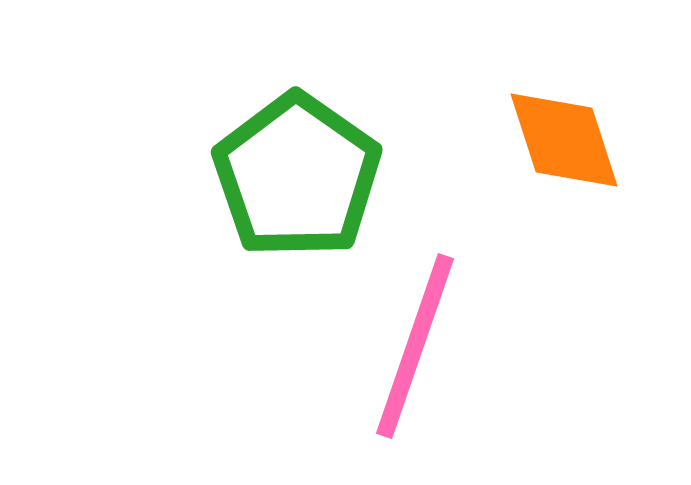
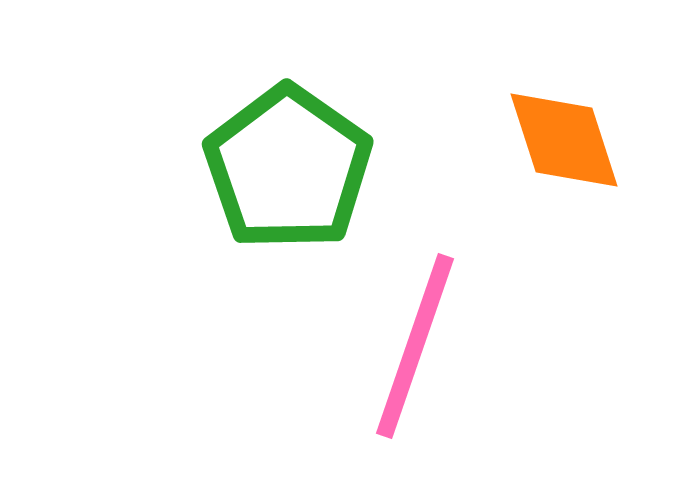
green pentagon: moved 9 px left, 8 px up
